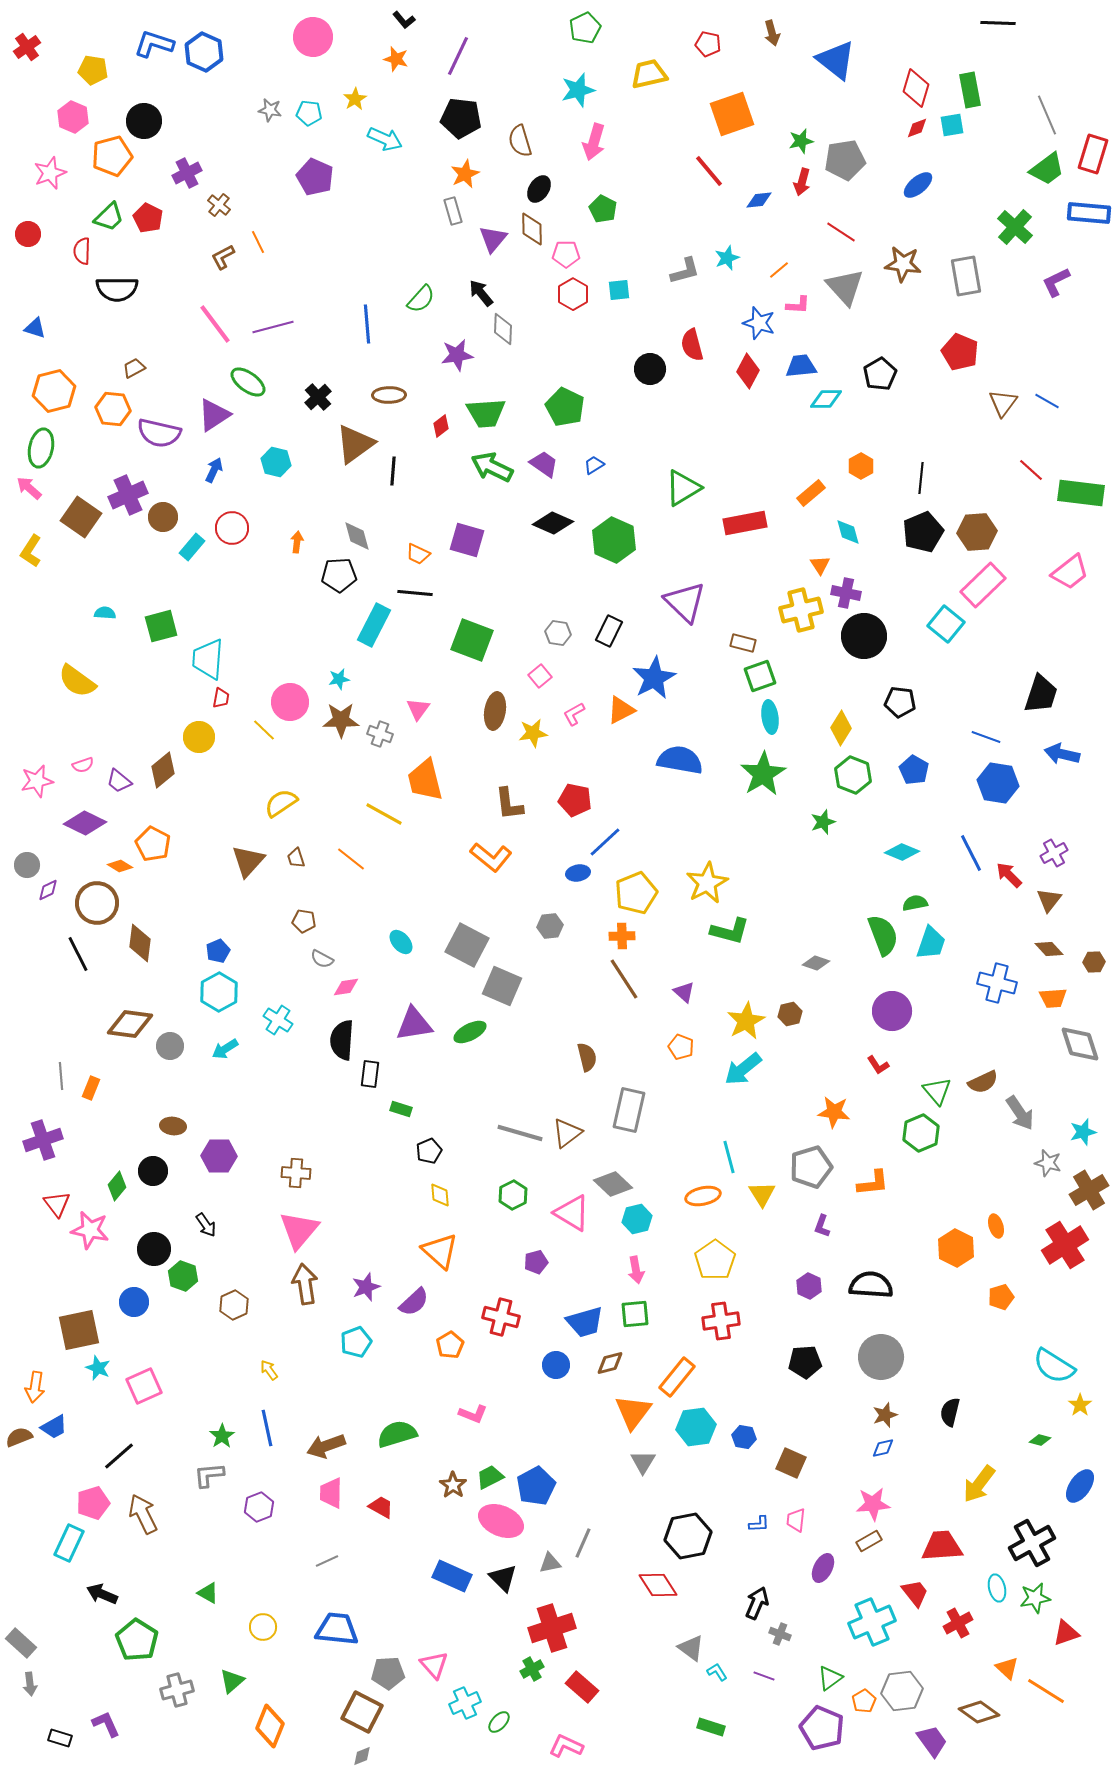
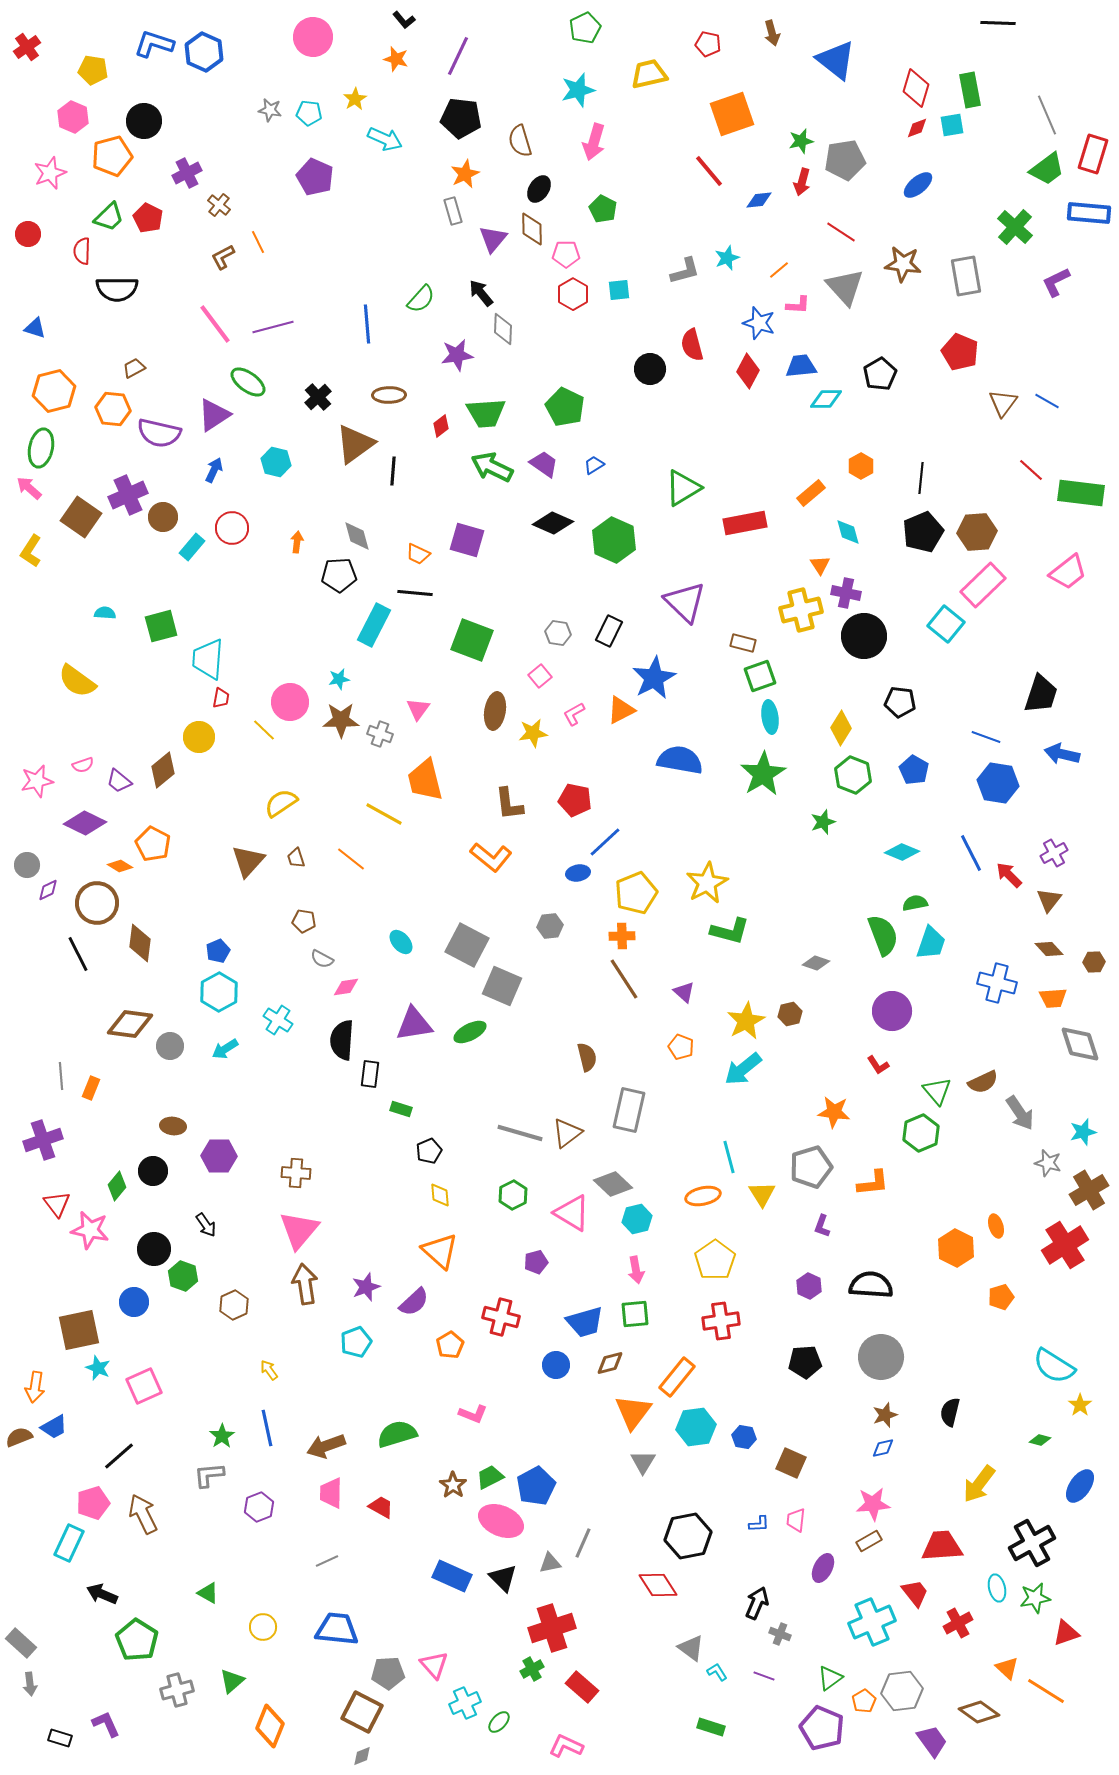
pink trapezoid at (1070, 572): moved 2 px left
